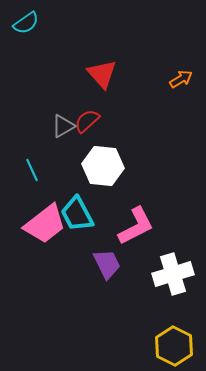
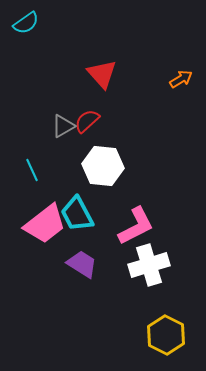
purple trapezoid: moved 25 px left; rotated 32 degrees counterclockwise
white cross: moved 24 px left, 9 px up
yellow hexagon: moved 8 px left, 11 px up
